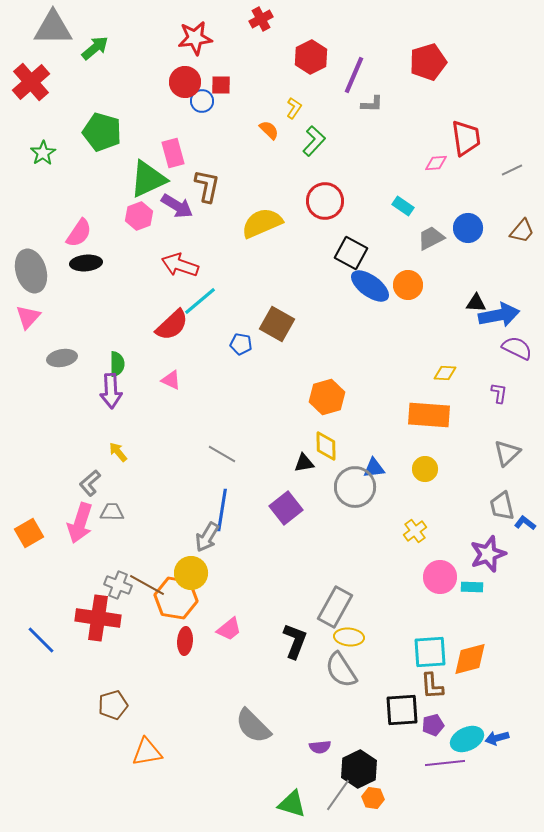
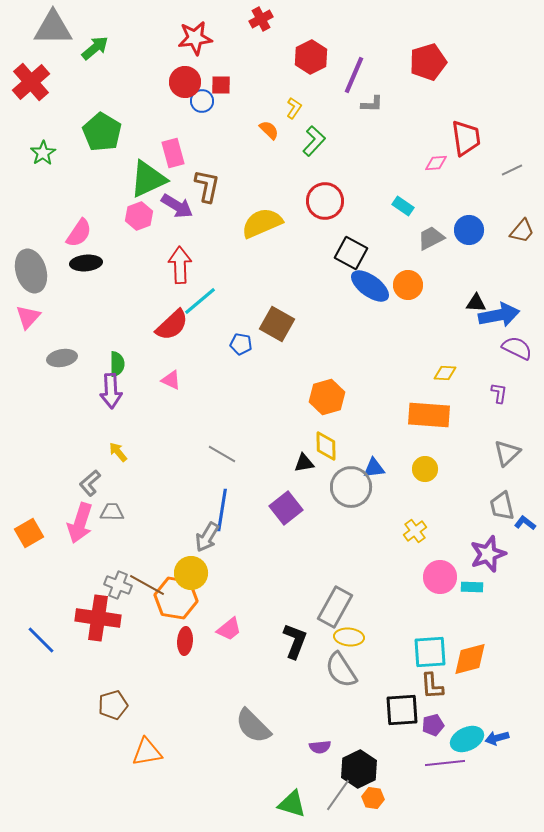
green pentagon at (102, 132): rotated 15 degrees clockwise
blue circle at (468, 228): moved 1 px right, 2 px down
red arrow at (180, 265): rotated 69 degrees clockwise
gray circle at (355, 487): moved 4 px left
